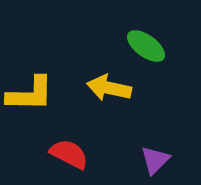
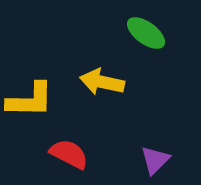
green ellipse: moved 13 px up
yellow arrow: moved 7 px left, 6 px up
yellow L-shape: moved 6 px down
